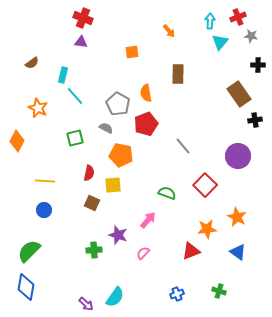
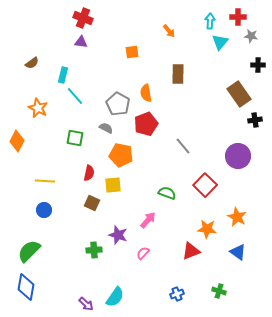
red cross at (238, 17): rotated 21 degrees clockwise
green square at (75, 138): rotated 24 degrees clockwise
orange star at (207, 229): rotated 12 degrees clockwise
